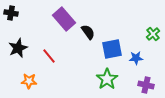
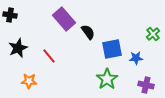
black cross: moved 1 px left, 2 px down
